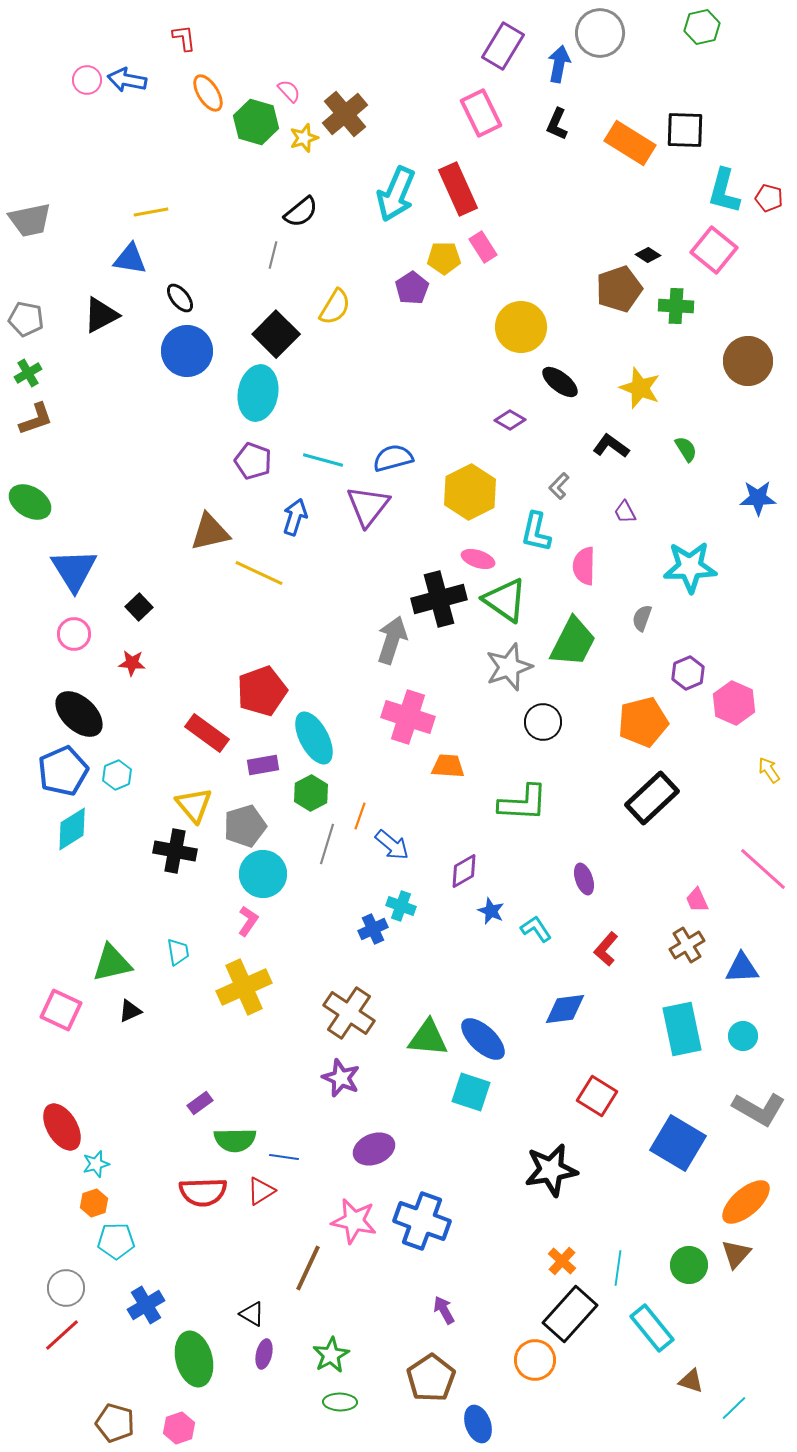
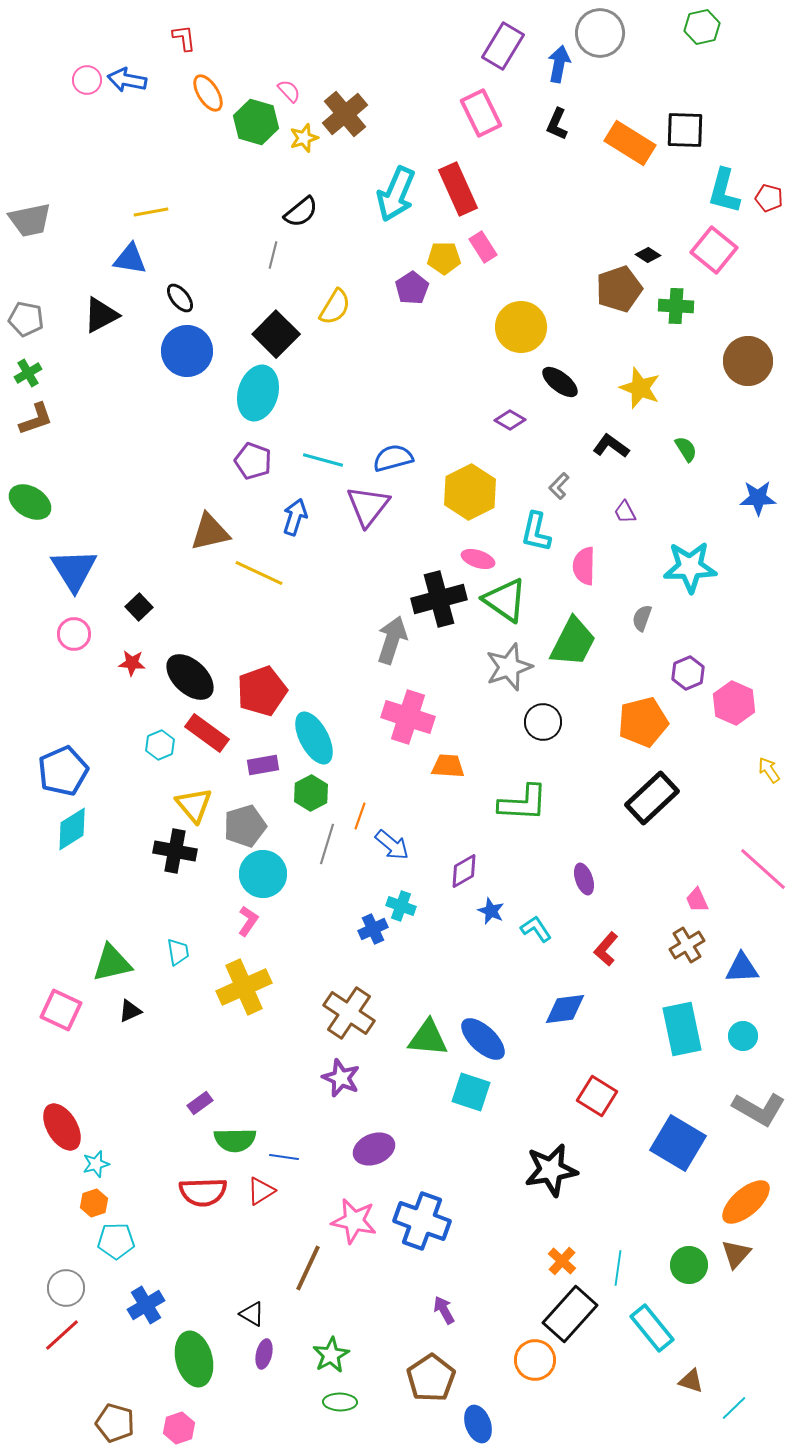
cyan ellipse at (258, 393): rotated 6 degrees clockwise
black ellipse at (79, 714): moved 111 px right, 37 px up
cyan hexagon at (117, 775): moved 43 px right, 30 px up
